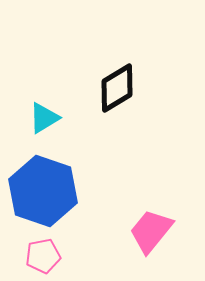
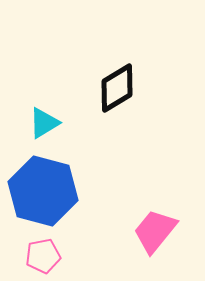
cyan triangle: moved 5 px down
blue hexagon: rotated 4 degrees counterclockwise
pink trapezoid: moved 4 px right
